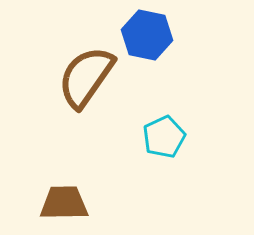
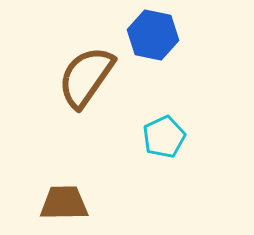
blue hexagon: moved 6 px right
